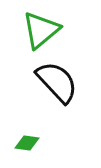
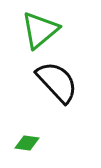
green triangle: moved 1 px left
